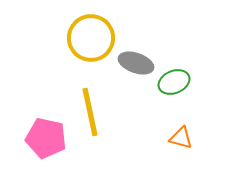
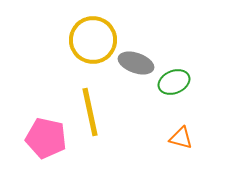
yellow circle: moved 2 px right, 2 px down
